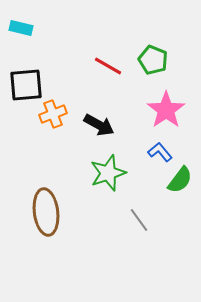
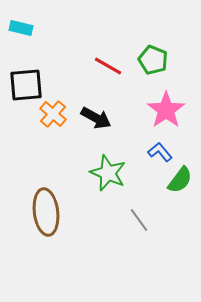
orange cross: rotated 28 degrees counterclockwise
black arrow: moved 3 px left, 7 px up
green star: rotated 30 degrees counterclockwise
